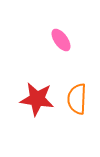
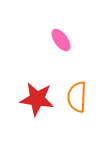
orange semicircle: moved 2 px up
